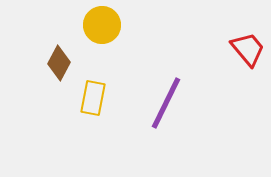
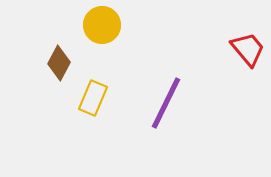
yellow rectangle: rotated 12 degrees clockwise
